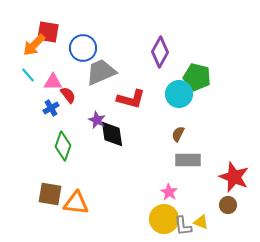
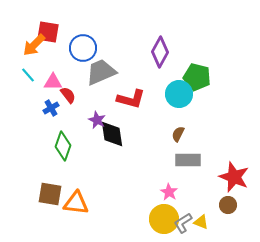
gray L-shape: moved 3 px up; rotated 65 degrees clockwise
